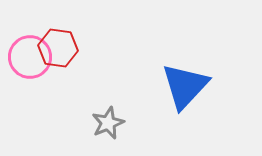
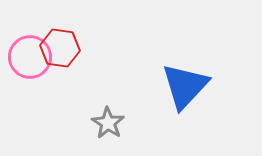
red hexagon: moved 2 px right
gray star: rotated 16 degrees counterclockwise
